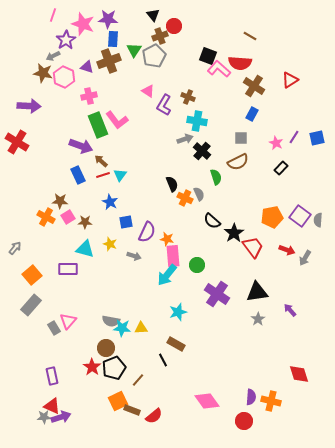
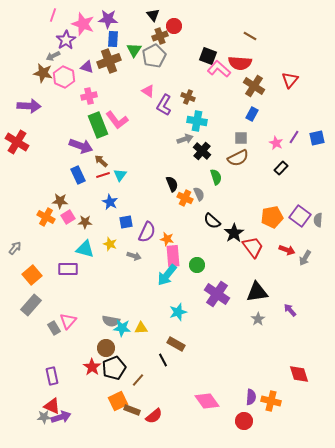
red triangle at (290, 80): rotated 18 degrees counterclockwise
brown semicircle at (238, 162): moved 4 px up
